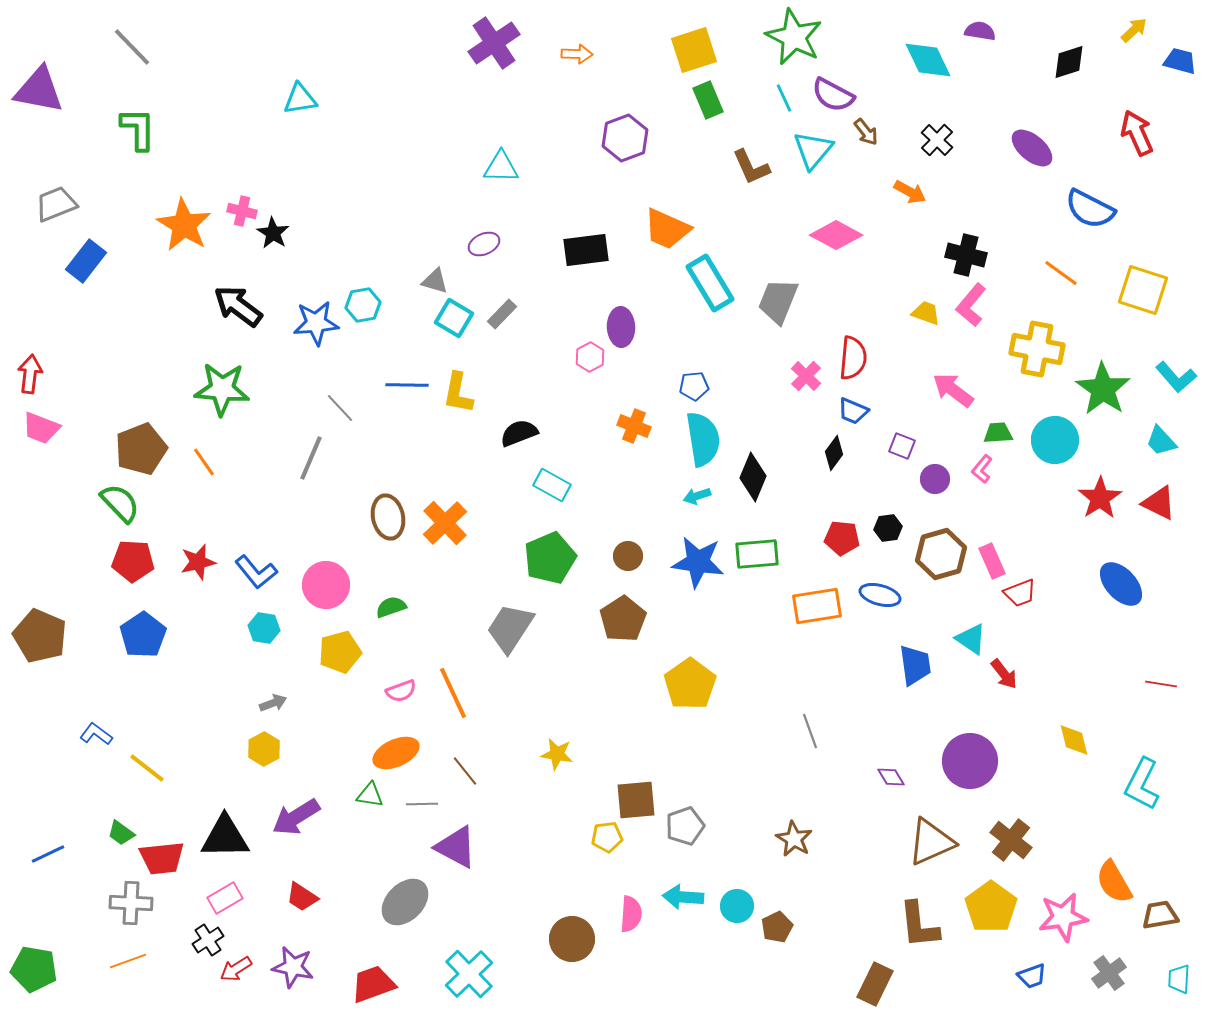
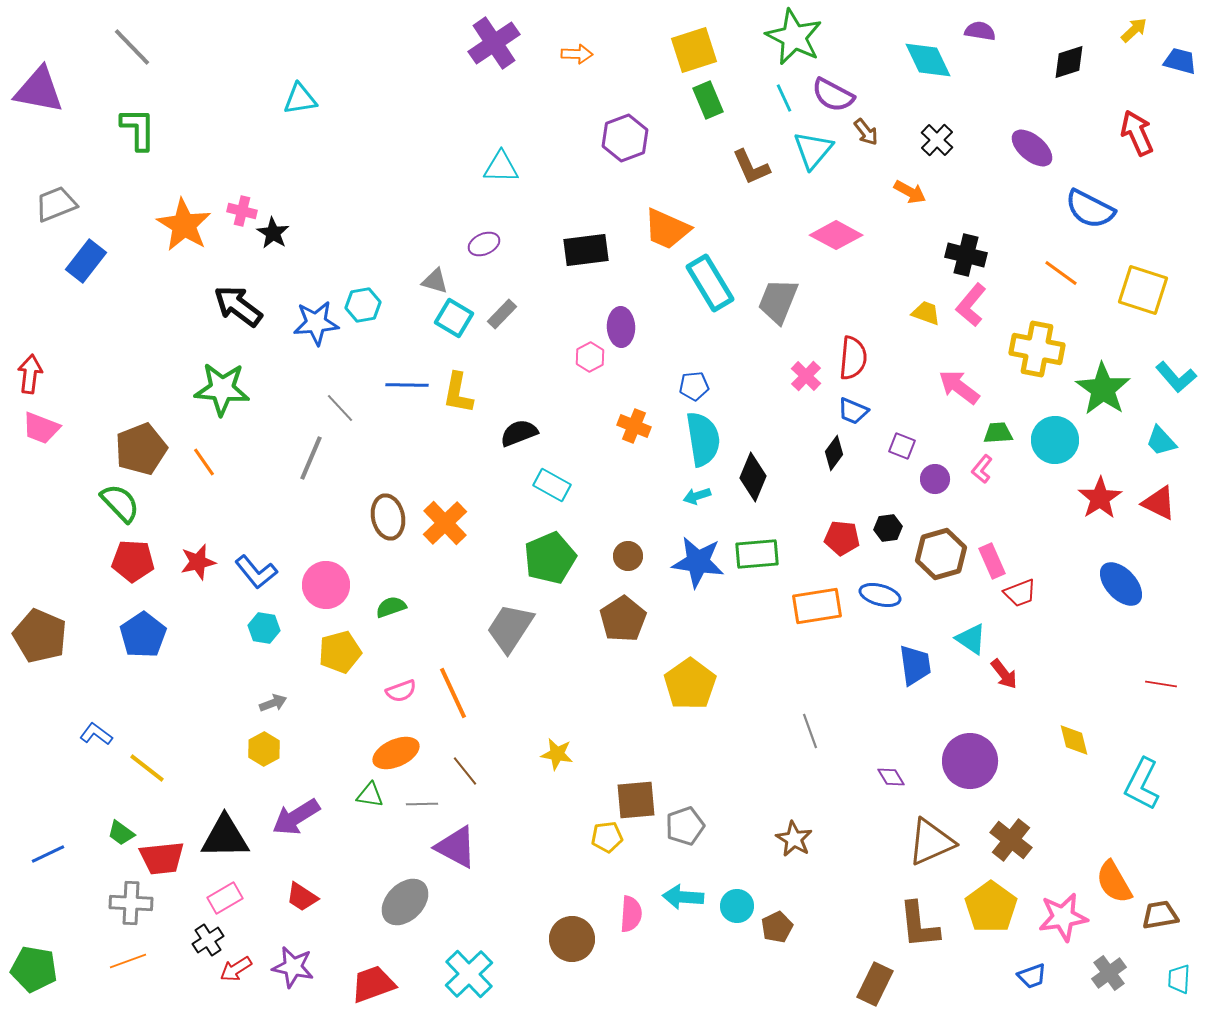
pink arrow at (953, 390): moved 6 px right, 3 px up
